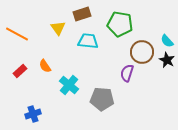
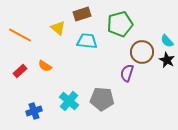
green pentagon: rotated 25 degrees counterclockwise
yellow triangle: rotated 14 degrees counterclockwise
orange line: moved 3 px right, 1 px down
cyan trapezoid: moved 1 px left
orange semicircle: rotated 24 degrees counterclockwise
cyan cross: moved 16 px down
blue cross: moved 1 px right, 3 px up
